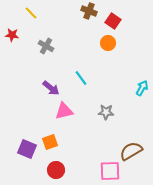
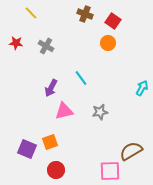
brown cross: moved 4 px left, 3 px down
red star: moved 4 px right, 8 px down
purple arrow: rotated 78 degrees clockwise
gray star: moved 6 px left; rotated 14 degrees counterclockwise
